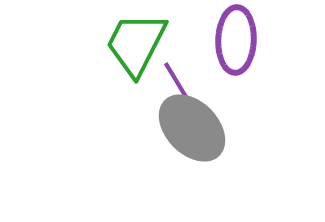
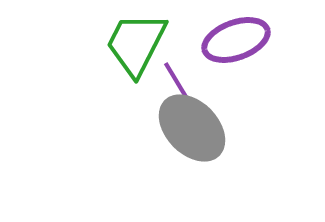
purple ellipse: rotated 68 degrees clockwise
